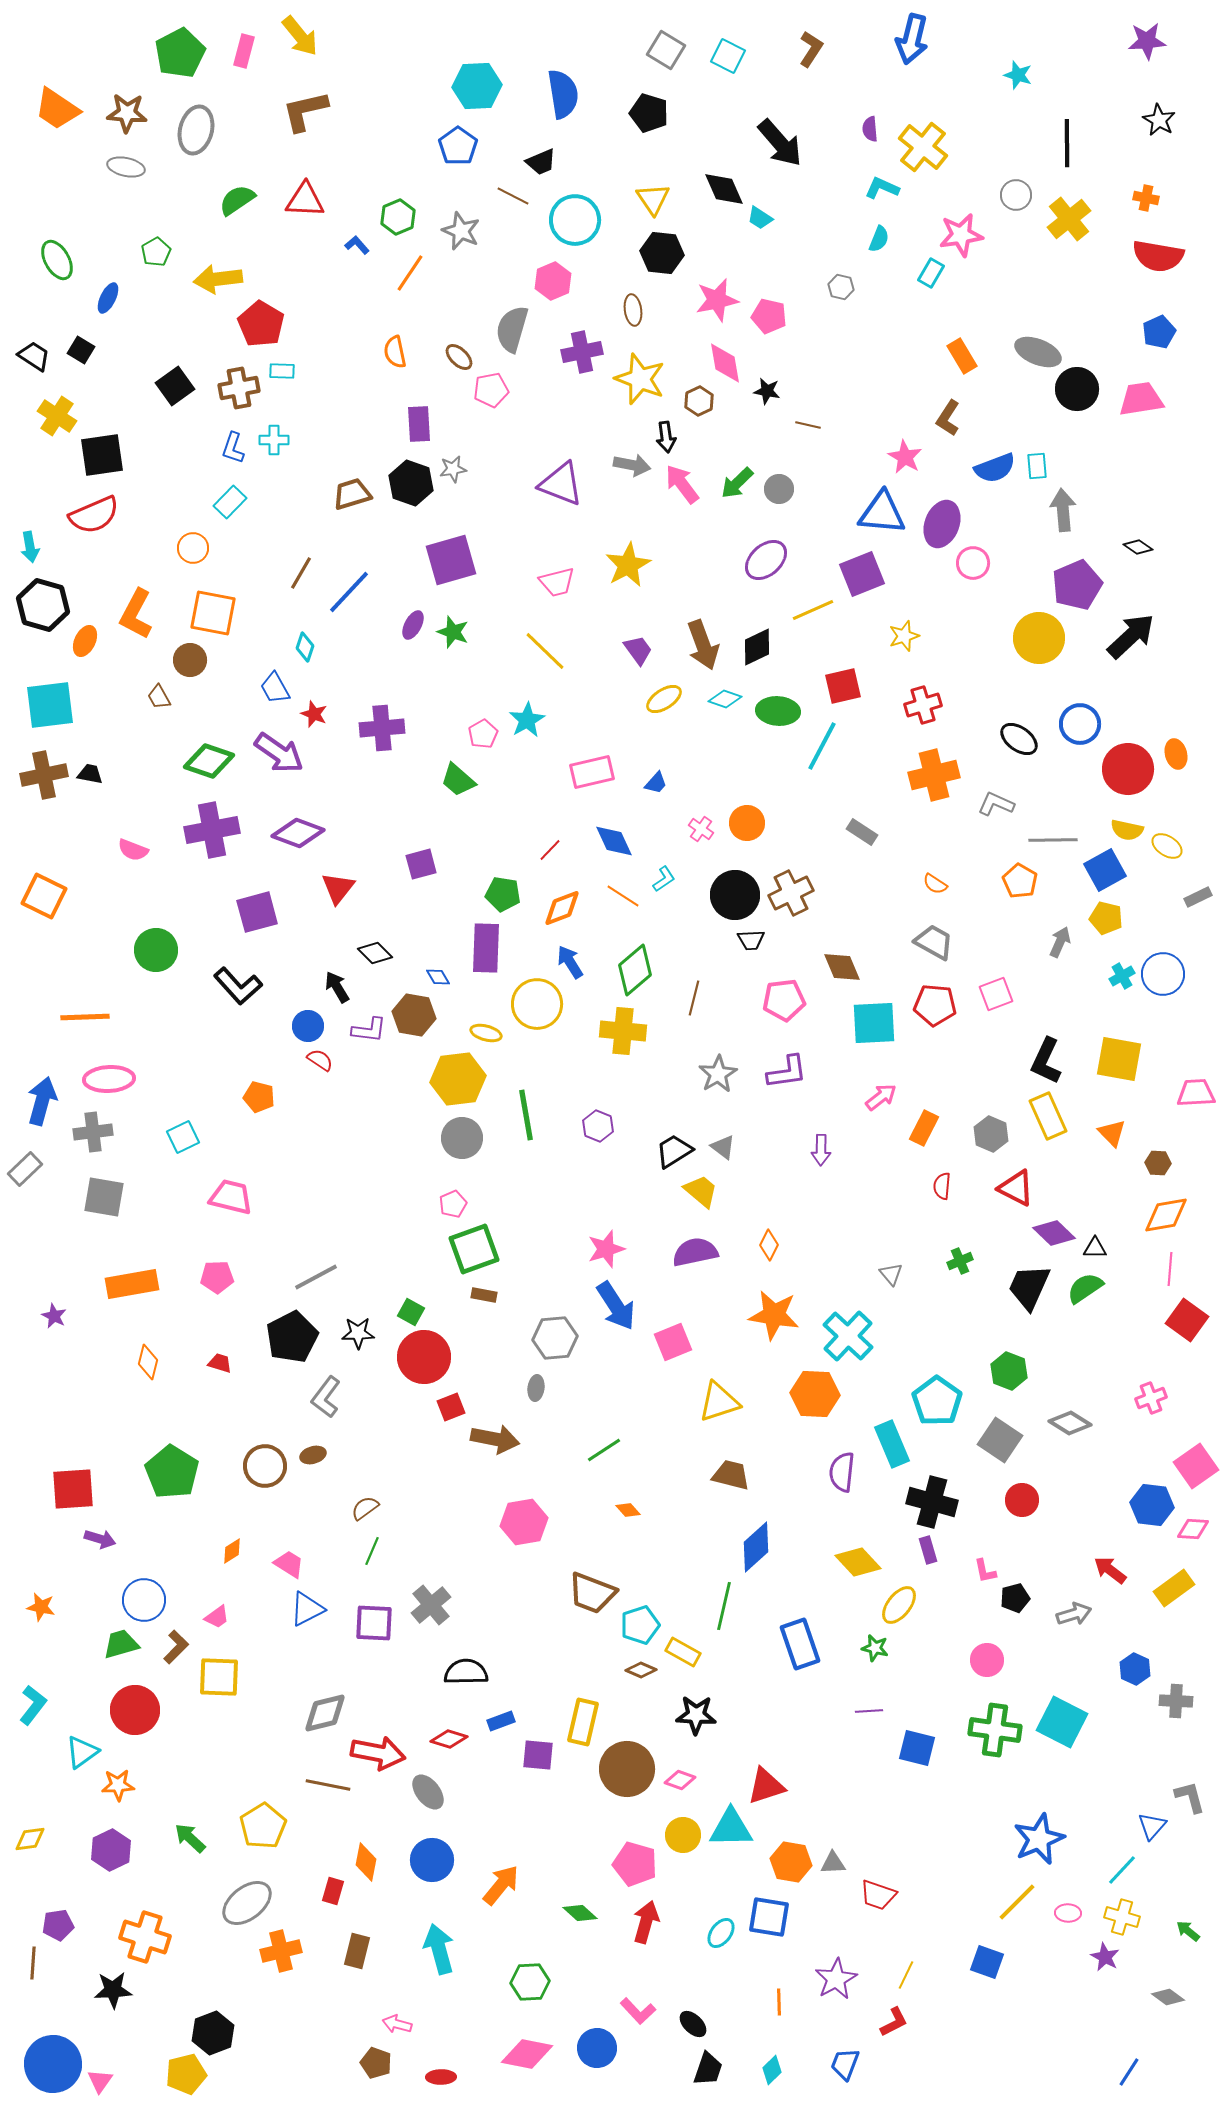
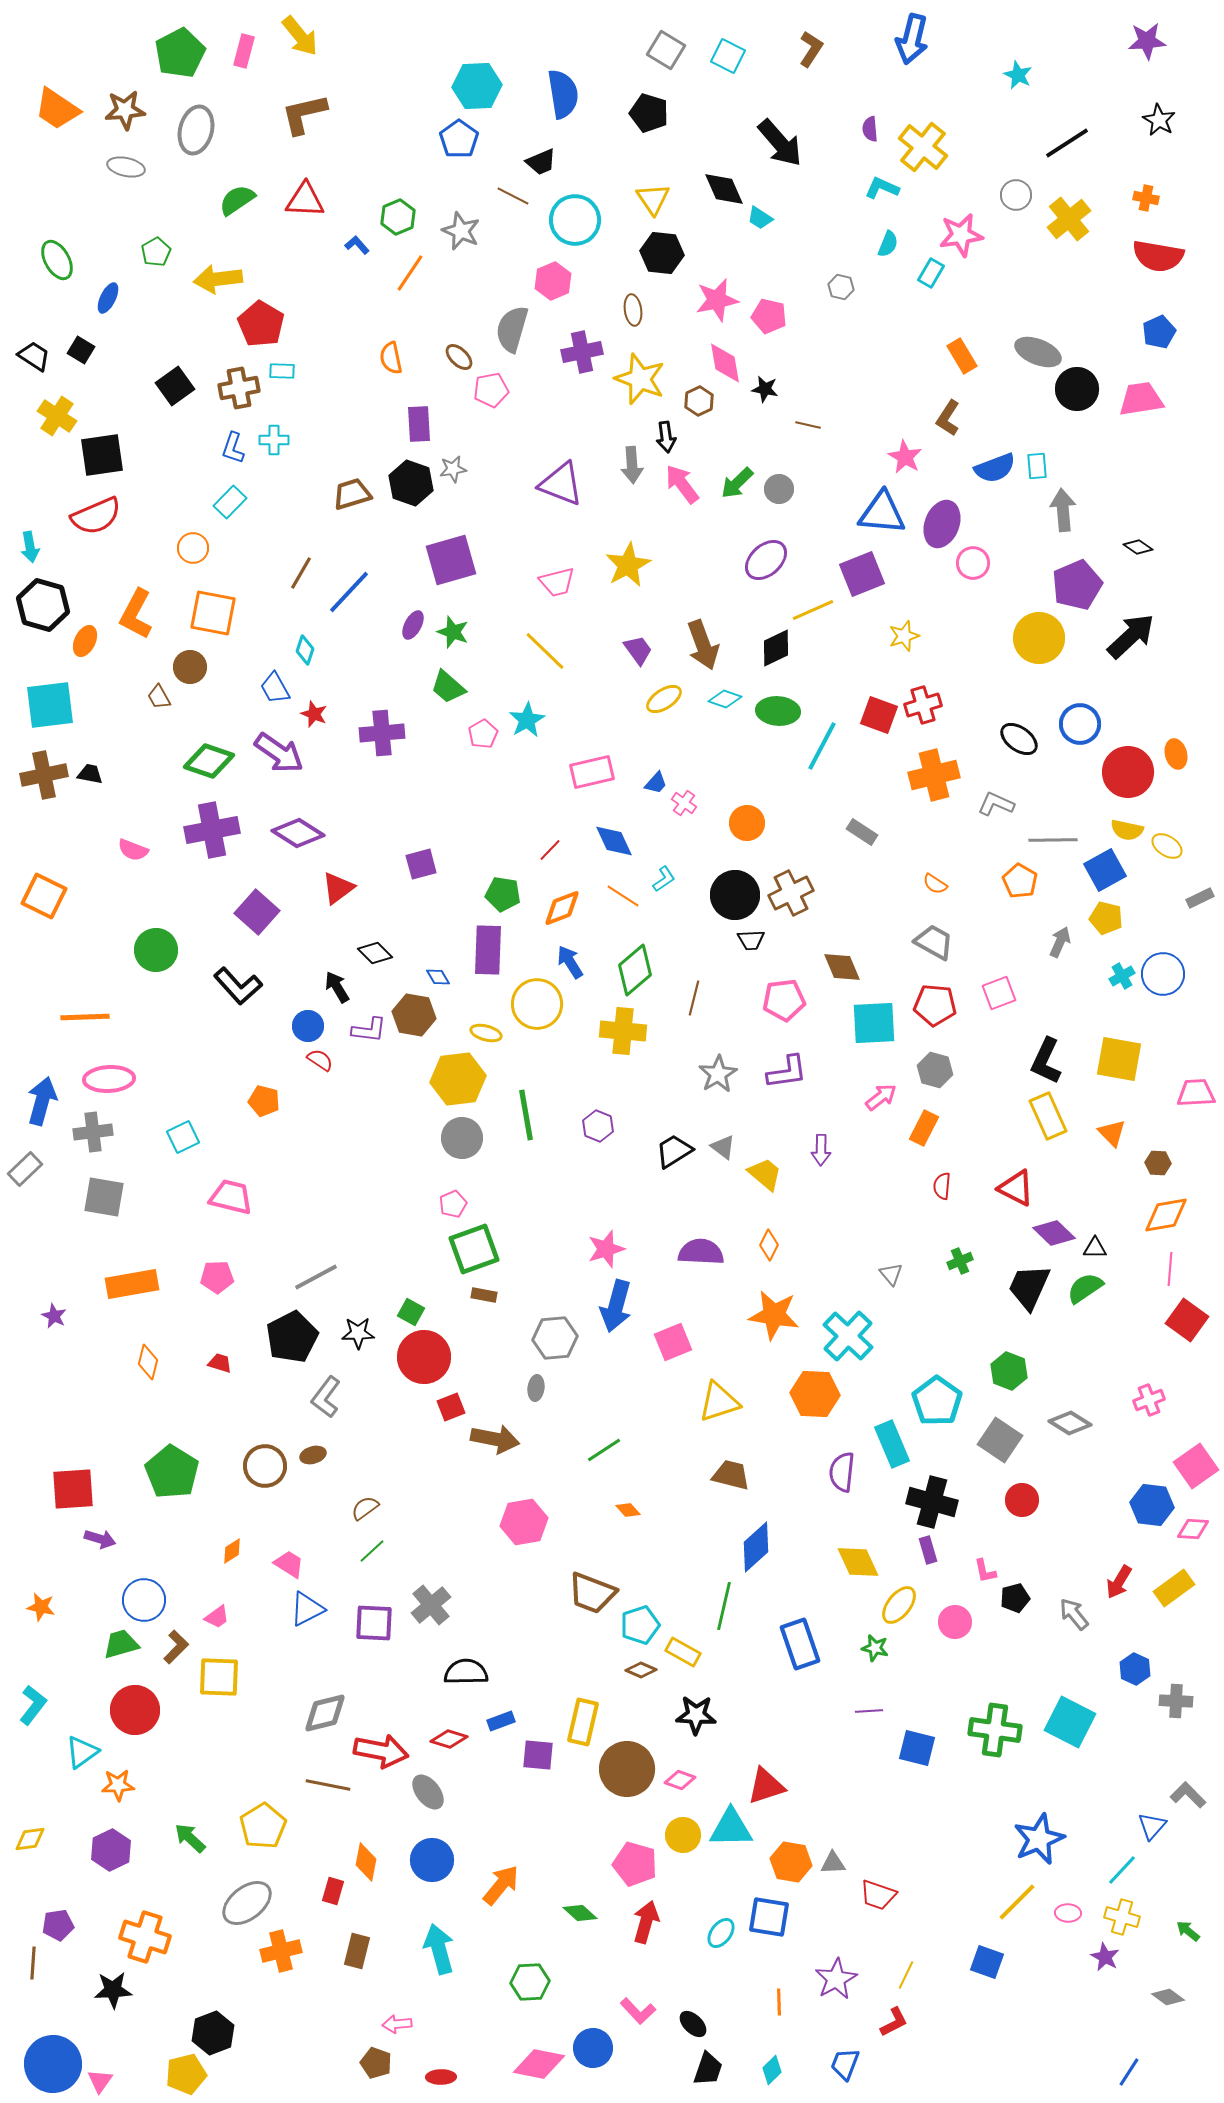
cyan star at (1018, 75): rotated 8 degrees clockwise
brown L-shape at (305, 111): moved 1 px left, 3 px down
brown star at (127, 113): moved 2 px left, 3 px up; rotated 9 degrees counterclockwise
black line at (1067, 143): rotated 57 degrees clockwise
blue pentagon at (458, 146): moved 1 px right, 7 px up
cyan semicircle at (879, 239): moved 9 px right, 5 px down
orange semicircle at (395, 352): moved 4 px left, 6 px down
black star at (767, 391): moved 2 px left, 2 px up
gray arrow at (632, 465): rotated 75 degrees clockwise
red semicircle at (94, 515): moved 2 px right, 1 px down
cyan diamond at (305, 647): moved 3 px down
black diamond at (757, 647): moved 19 px right, 1 px down
brown circle at (190, 660): moved 7 px down
red square at (843, 686): moved 36 px right, 29 px down; rotated 33 degrees clockwise
purple cross at (382, 728): moved 5 px down
red circle at (1128, 769): moved 3 px down
green trapezoid at (458, 780): moved 10 px left, 93 px up
pink cross at (701, 829): moved 17 px left, 26 px up
purple diamond at (298, 833): rotated 12 degrees clockwise
red triangle at (338, 888): rotated 15 degrees clockwise
gray rectangle at (1198, 897): moved 2 px right, 1 px down
purple square at (257, 912): rotated 33 degrees counterclockwise
purple rectangle at (486, 948): moved 2 px right, 2 px down
pink square at (996, 994): moved 3 px right, 1 px up
orange pentagon at (259, 1097): moved 5 px right, 4 px down
gray hexagon at (991, 1134): moved 56 px left, 64 px up; rotated 8 degrees counterclockwise
yellow trapezoid at (701, 1191): moved 64 px right, 17 px up
purple semicircle at (695, 1252): moved 6 px right; rotated 15 degrees clockwise
blue arrow at (616, 1306): rotated 48 degrees clockwise
pink cross at (1151, 1398): moved 2 px left, 2 px down
green line at (372, 1551): rotated 24 degrees clockwise
yellow diamond at (858, 1562): rotated 18 degrees clockwise
red arrow at (1110, 1570): moved 9 px right, 12 px down; rotated 96 degrees counterclockwise
gray arrow at (1074, 1614): rotated 112 degrees counterclockwise
pink circle at (987, 1660): moved 32 px left, 38 px up
cyan square at (1062, 1722): moved 8 px right
red arrow at (378, 1753): moved 3 px right, 2 px up
gray L-shape at (1190, 1797): moved 2 px left, 2 px up; rotated 30 degrees counterclockwise
pink arrow at (397, 2024): rotated 20 degrees counterclockwise
blue circle at (597, 2048): moved 4 px left
pink diamond at (527, 2054): moved 12 px right, 10 px down
